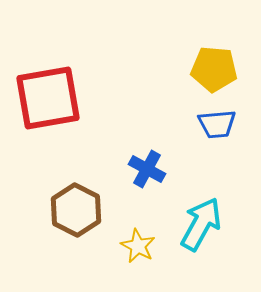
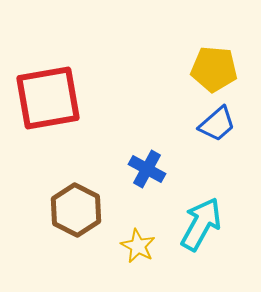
blue trapezoid: rotated 36 degrees counterclockwise
